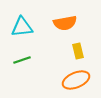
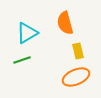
orange semicircle: rotated 85 degrees clockwise
cyan triangle: moved 5 px right, 6 px down; rotated 25 degrees counterclockwise
orange ellipse: moved 3 px up
